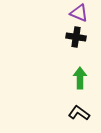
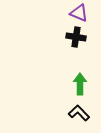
green arrow: moved 6 px down
black L-shape: rotated 10 degrees clockwise
